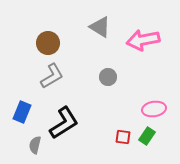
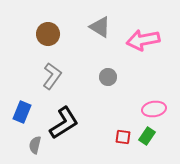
brown circle: moved 9 px up
gray L-shape: rotated 24 degrees counterclockwise
